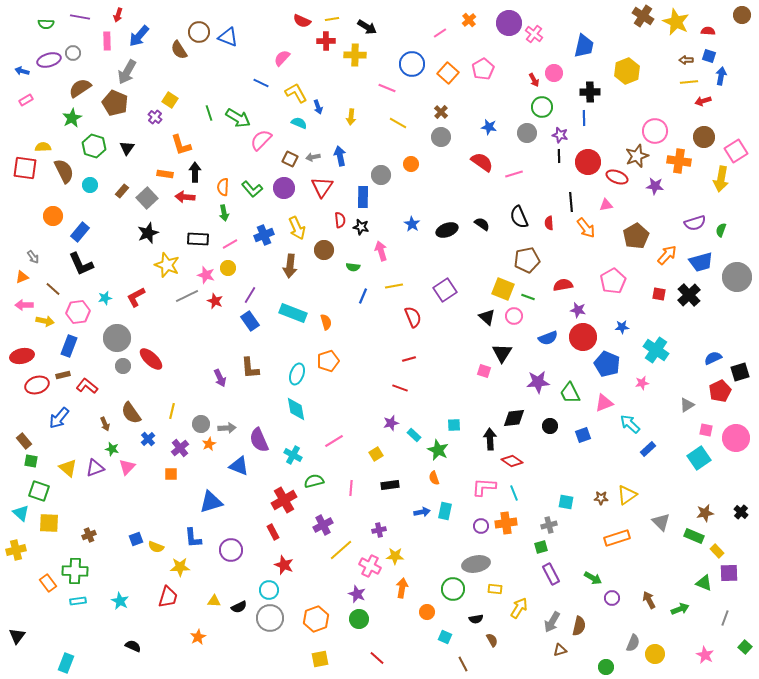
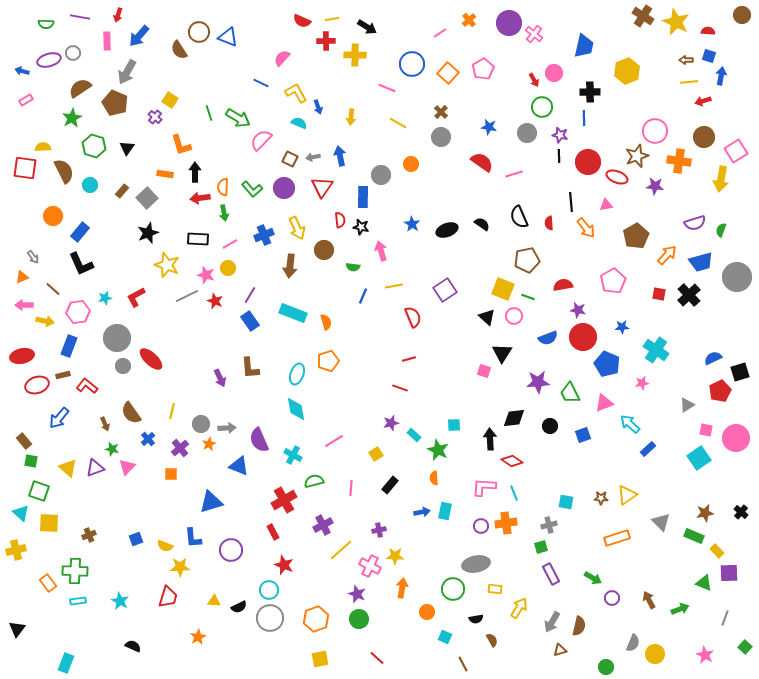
red arrow at (185, 197): moved 15 px right, 1 px down; rotated 12 degrees counterclockwise
orange semicircle at (434, 478): rotated 16 degrees clockwise
black rectangle at (390, 485): rotated 42 degrees counterclockwise
yellow semicircle at (156, 547): moved 9 px right, 1 px up
black triangle at (17, 636): moved 7 px up
